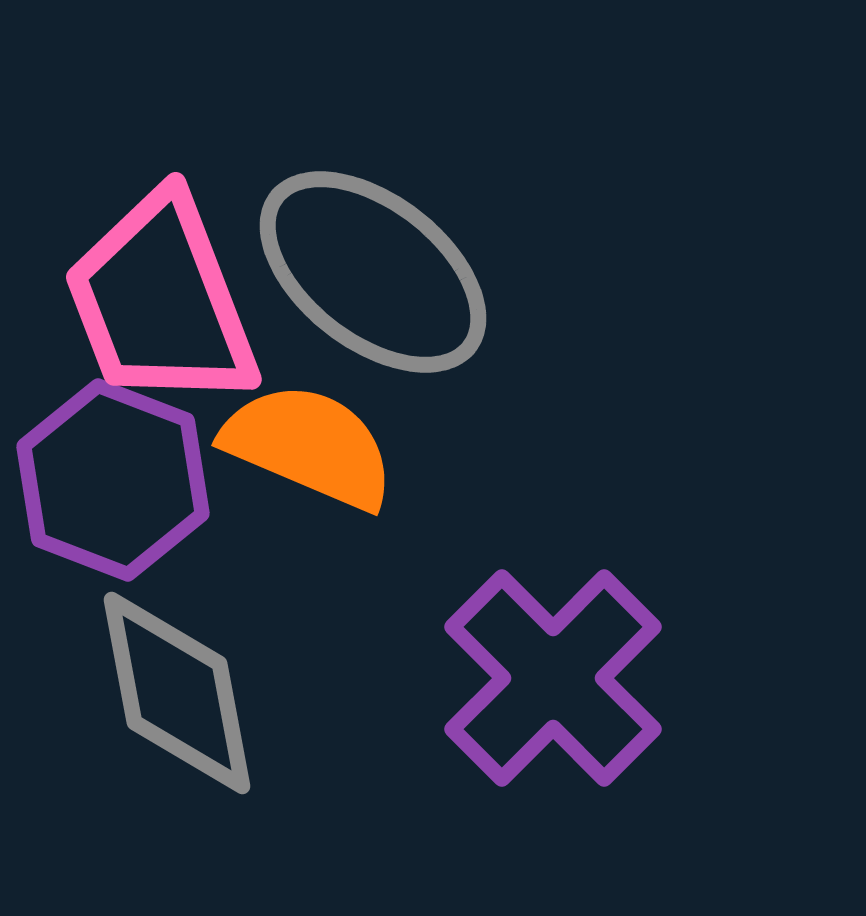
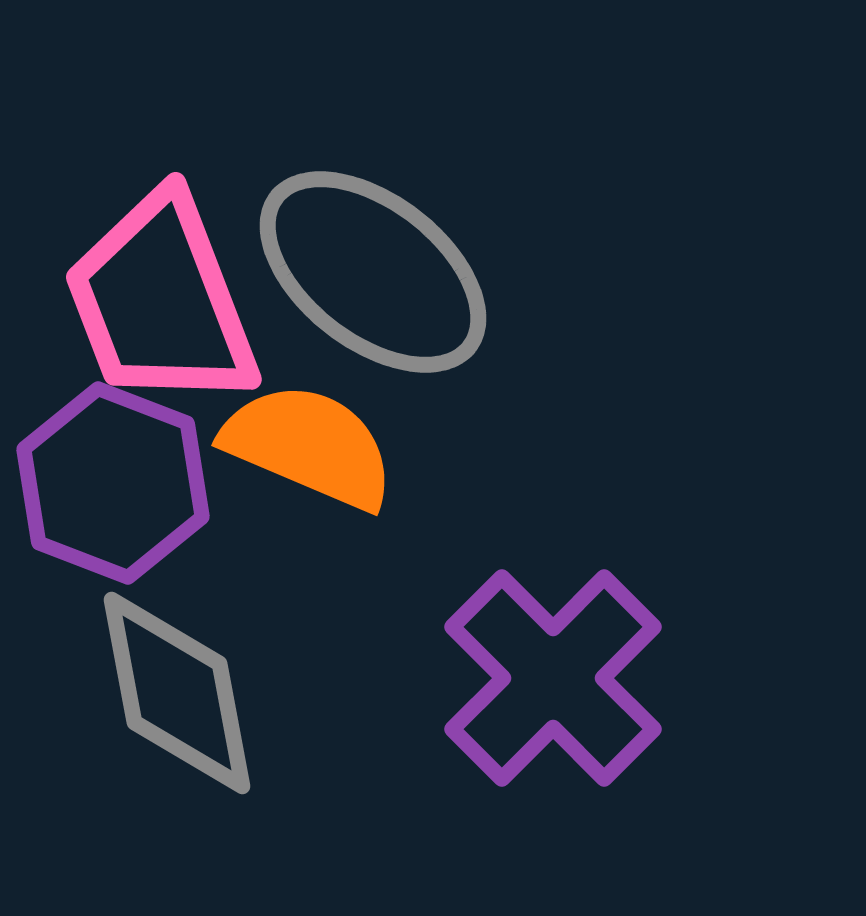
purple hexagon: moved 3 px down
